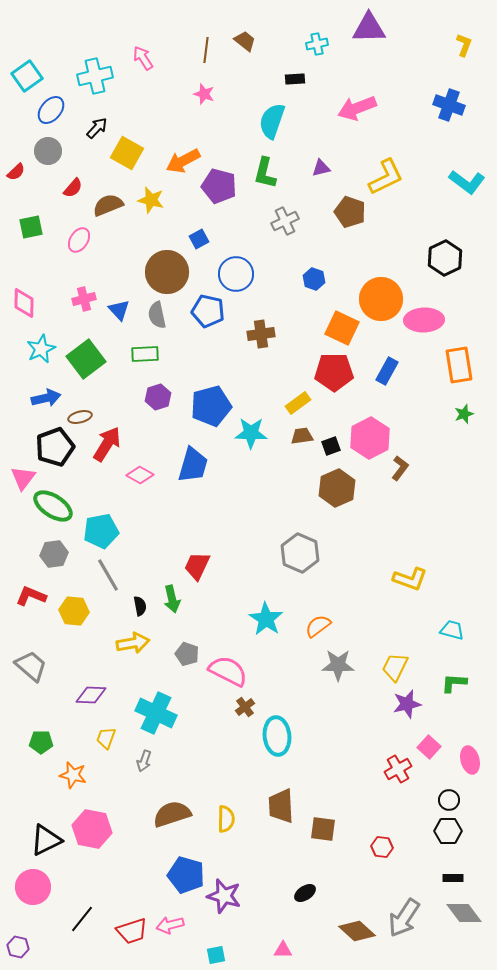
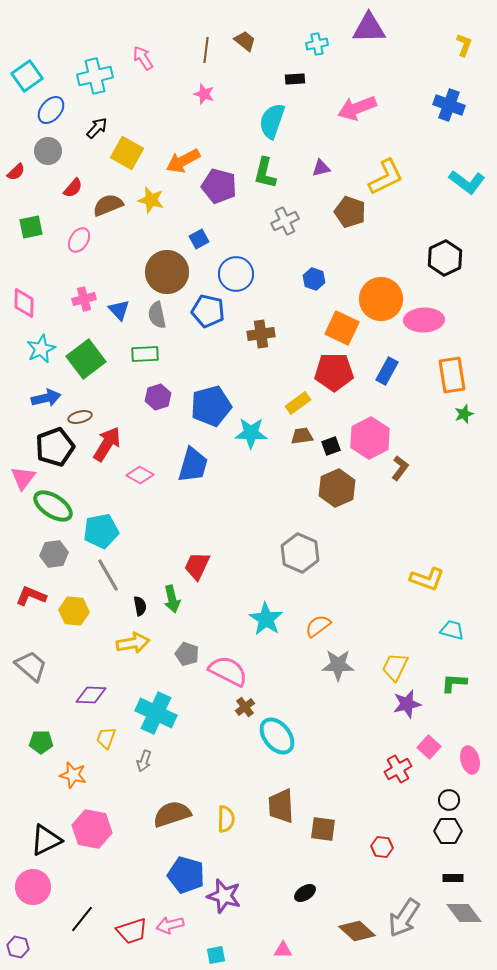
orange rectangle at (459, 365): moved 7 px left, 10 px down
yellow L-shape at (410, 579): moved 17 px right
cyan ellipse at (277, 736): rotated 33 degrees counterclockwise
